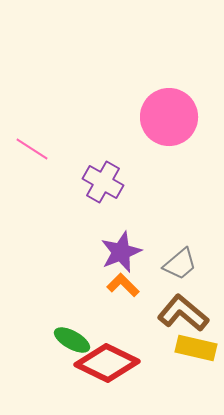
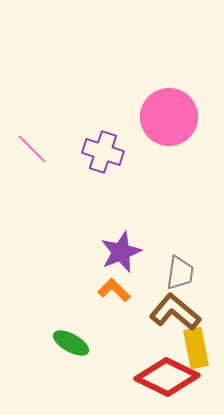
pink line: rotated 12 degrees clockwise
purple cross: moved 30 px up; rotated 12 degrees counterclockwise
gray trapezoid: moved 9 px down; rotated 42 degrees counterclockwise
orange L-shape: moved 9 px left, 5 px down
brown L-shape: moved 8 px left, 1 px up
green ellipse: moved 1 px left, 3 px down
yellow rectangle: rotated 66 degrees clockwise
red diamond: moved 60 px right, 14 px down
